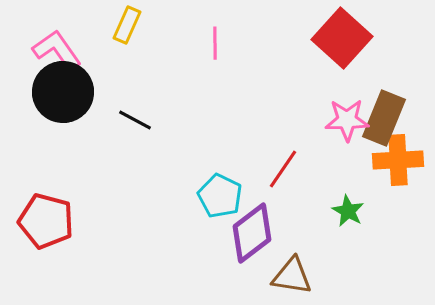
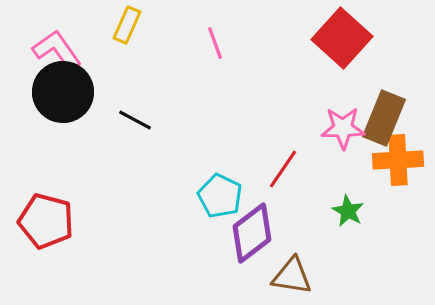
pink line: rotated 20 degrees counterclockwise
pink star: moved 4 px left, 8 px down
